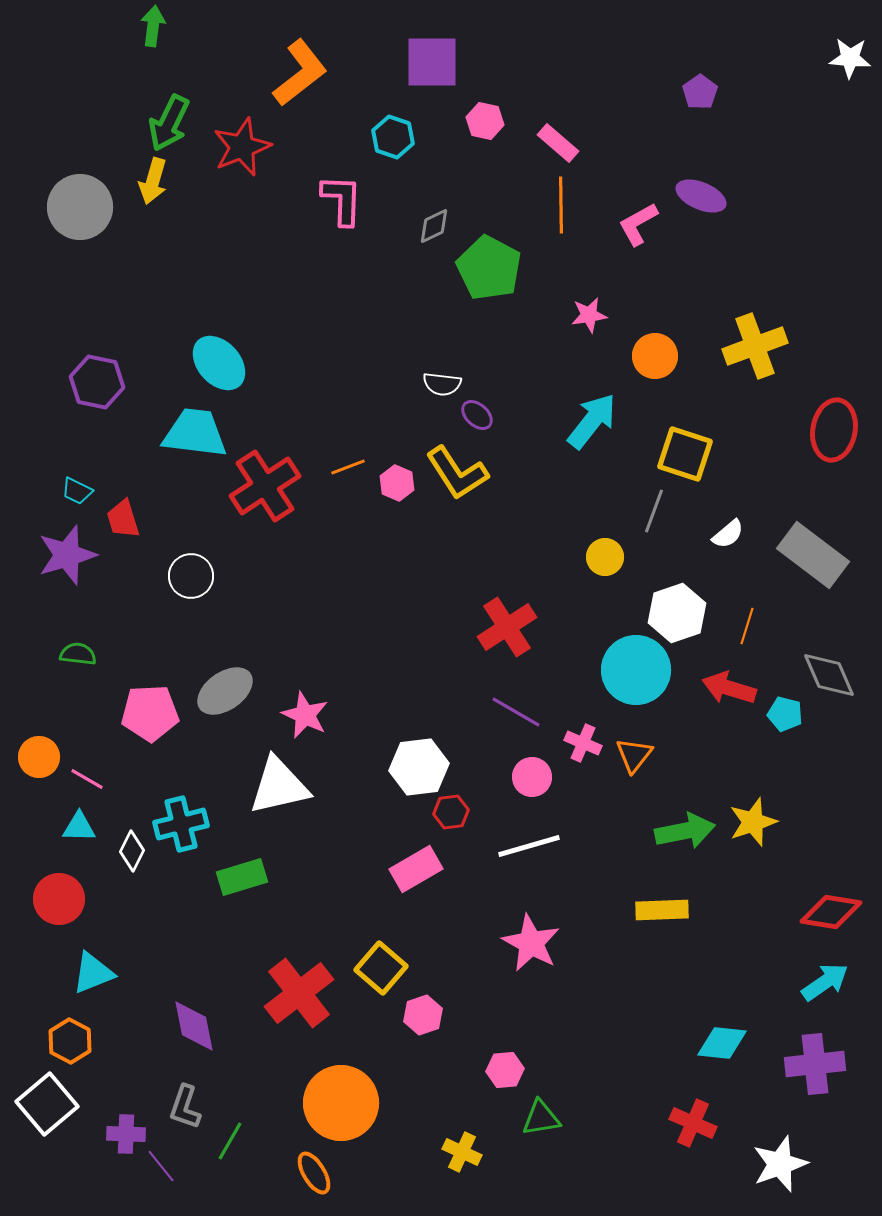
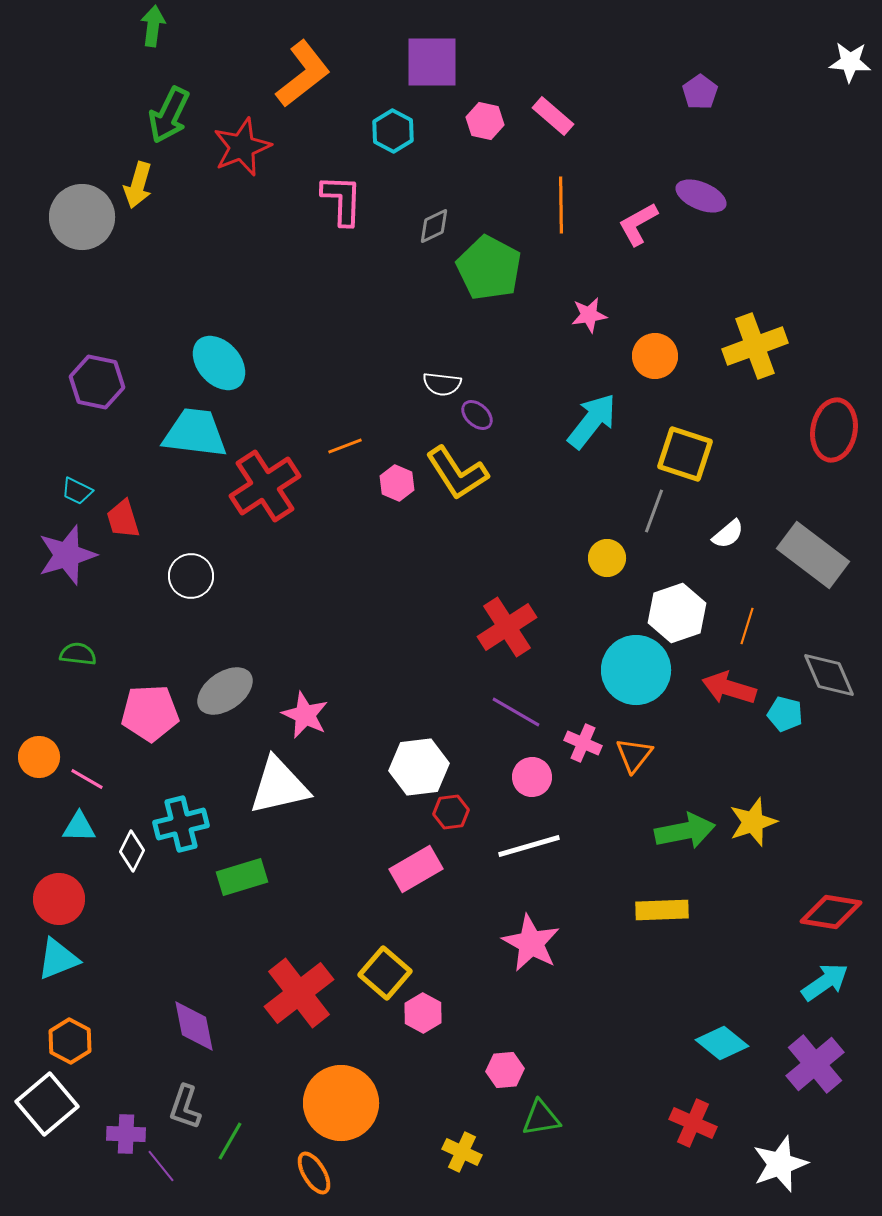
white star at (850, 58): moved 4 px down
orange L-shape at (300, 73): moved 3 px right, 1 px down
green arrow at (169, 123): moved 8 px up
cyan hexagon at (393, 137): moved 6 px up; rotated 9 degrees clockwise
pink rectangle at (558, 143): moved 5 px left, 27 px up
yellow arrow at (153, 181): moved 15 px left, 4 px down
gray circle at (80, 207): moved 2 px right, 10 px down
orange line at (348, 467): moved 3 px left, 21 px up
yellow circle at (605, 557): moved 2 px right, 1 px down
yellow square at (381, 968): moved 4 px right, 5 px down
cyan triangle at (93, 973): moved 35 px left, 14 px up
pink hexagon at (423, 1015): moved 2 px up; rotated 12 degrees counterclockwise
cyan diamond at (722, 1043): rotated 33 degrees clockwise
purple cross at (815, 1064): rotated 34 degrees counterclockwise
